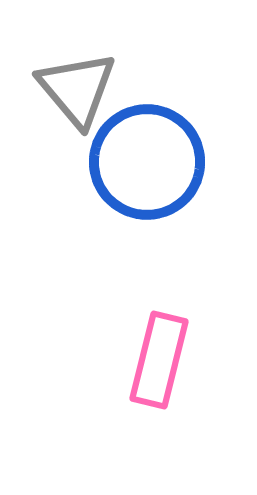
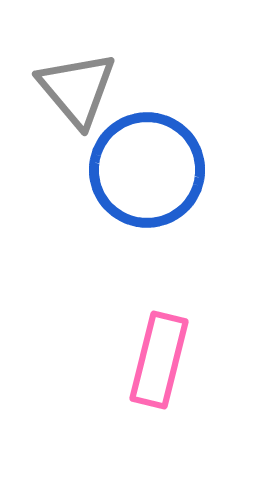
blue circle: moved 8 px down
